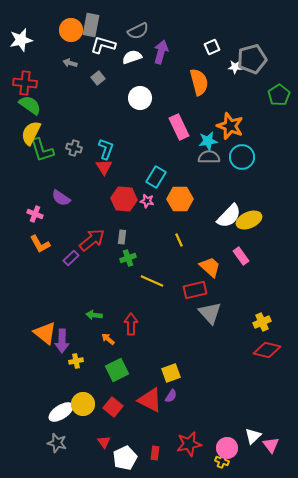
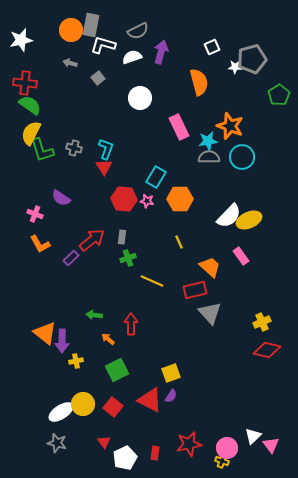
yellow line at (179, 240): moved 2 px down
